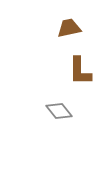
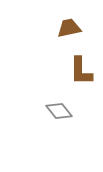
brown L-shape: moved 1 px right
